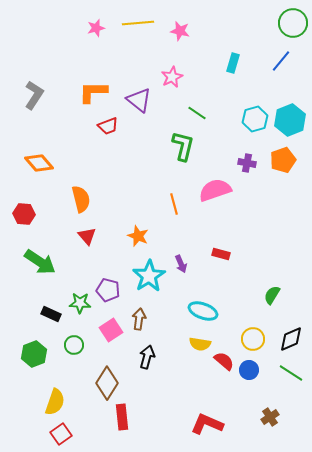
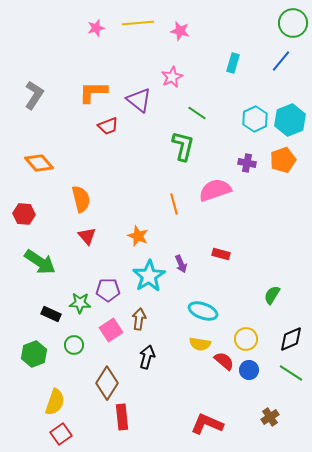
cyan hexagon at (255, 119): rotated 10 degrees counterclockwise
purple pentagon at (108, 290): rotated 15 degrees counterclockwise
yellow circle at (253, 339): moved 7 px left
